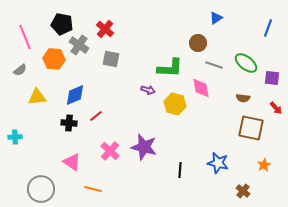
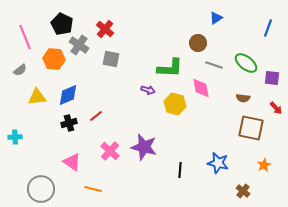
black pentagon: rotated 15 degrees clockwise
blue diamond: moved 7 px left
black cross: rotated 21 degrees counterclockwise
